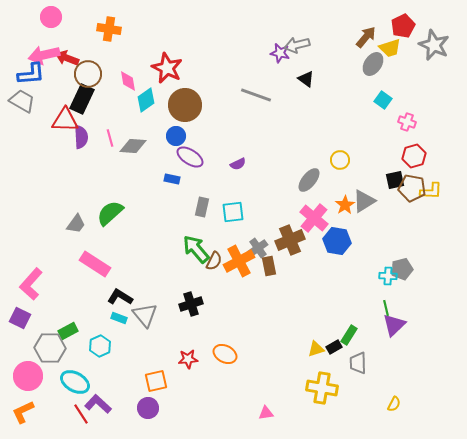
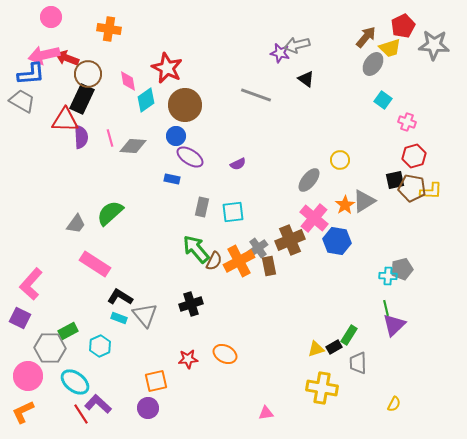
gray star at (434, 45): rotated 20 degrees counterclockwise
cyan ellipse at (75, 382): rotated 8 degrees clockwise
